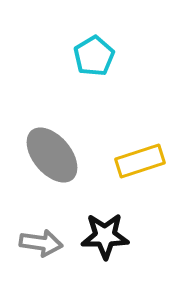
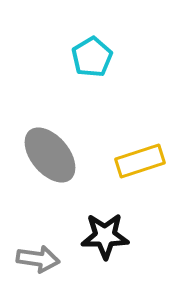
cyan pentagon: moved 2 px left, 1 px down
gray ellipse: moved 2 px left
gray arrow: moved 3 px left, 16 px down
